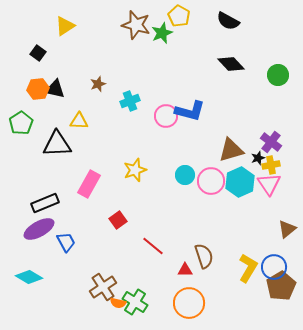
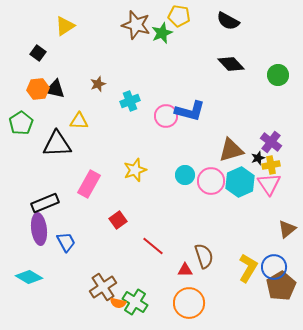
yellow pentagon at (179, 16): rotated 20 degrees counterclockwise
purple ellipse at (39, 229): rotated 68 degrees counterclockwise
